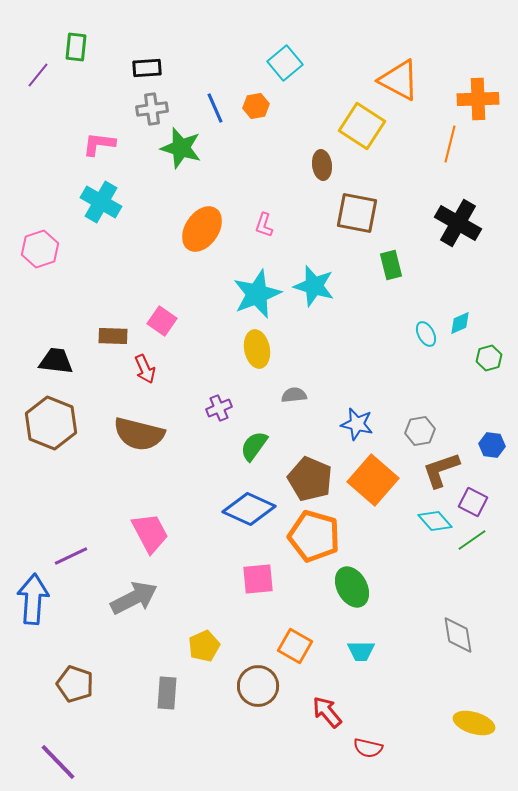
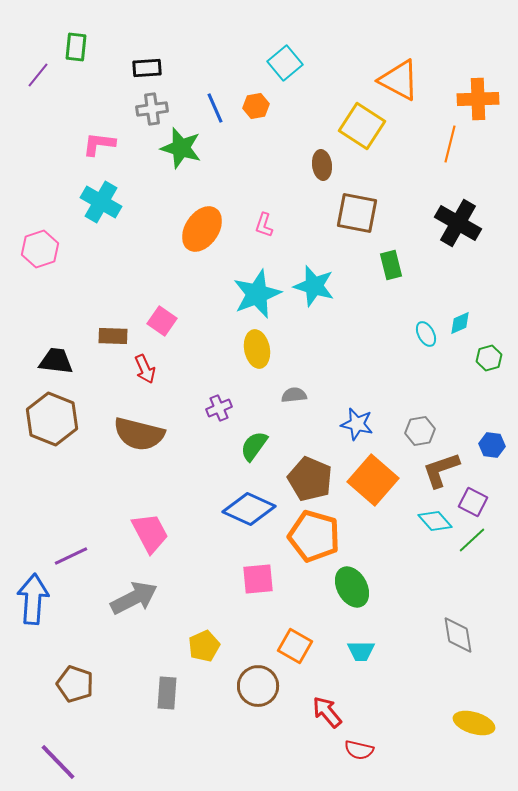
brown hexagon at (51, 423): moved 1 px right, 4 px up
green line at (472, 540): rotated 8 degrees counterclockwise
red semicircle at (368, 748): moved 9 px left, 2 px down
